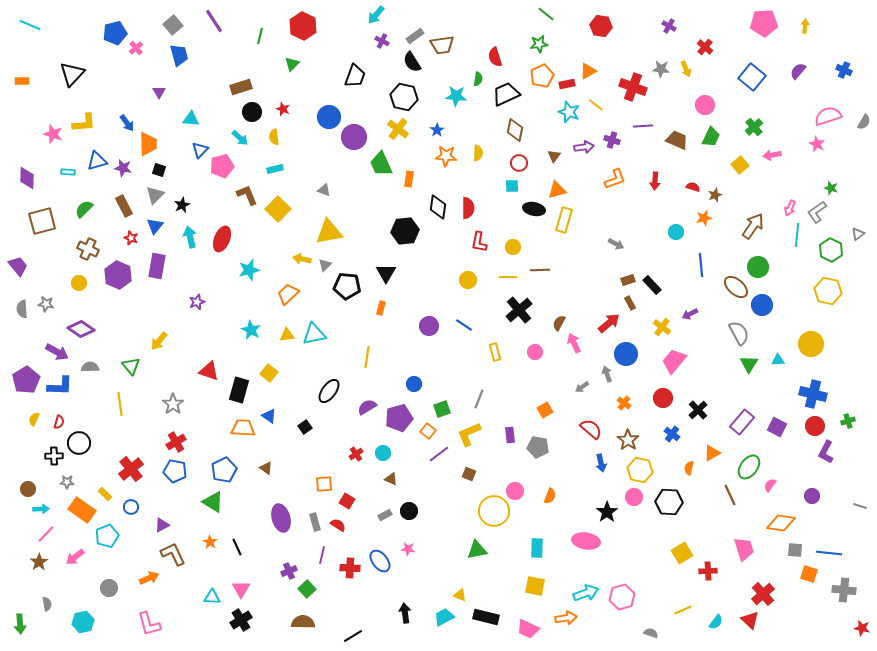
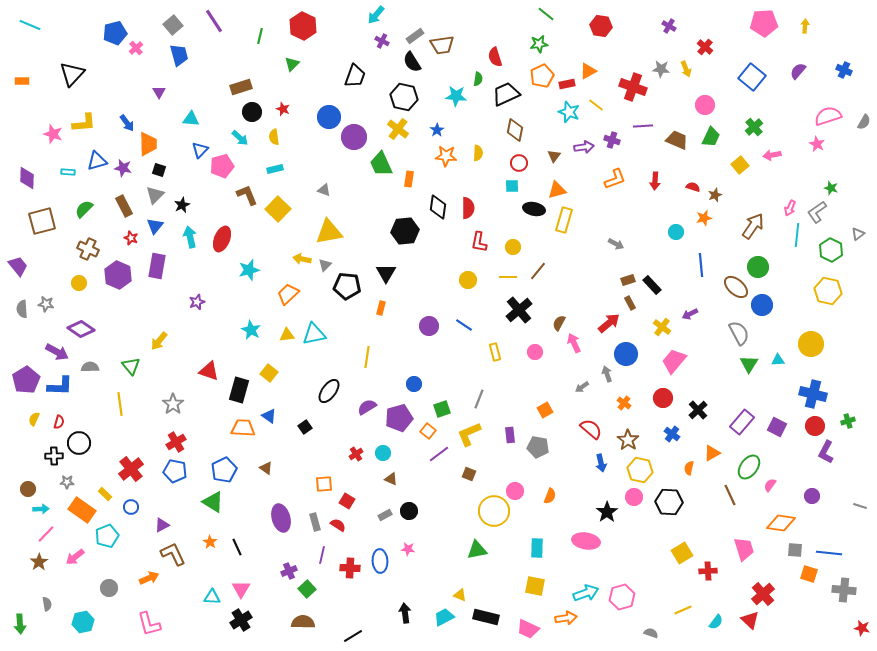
brown line at (540, 270): moved 2 px left, 1 px down; rotated 48 degrees counterclockwise
blue ellipse at (380, 561): rotated 35 degrees clockwise
